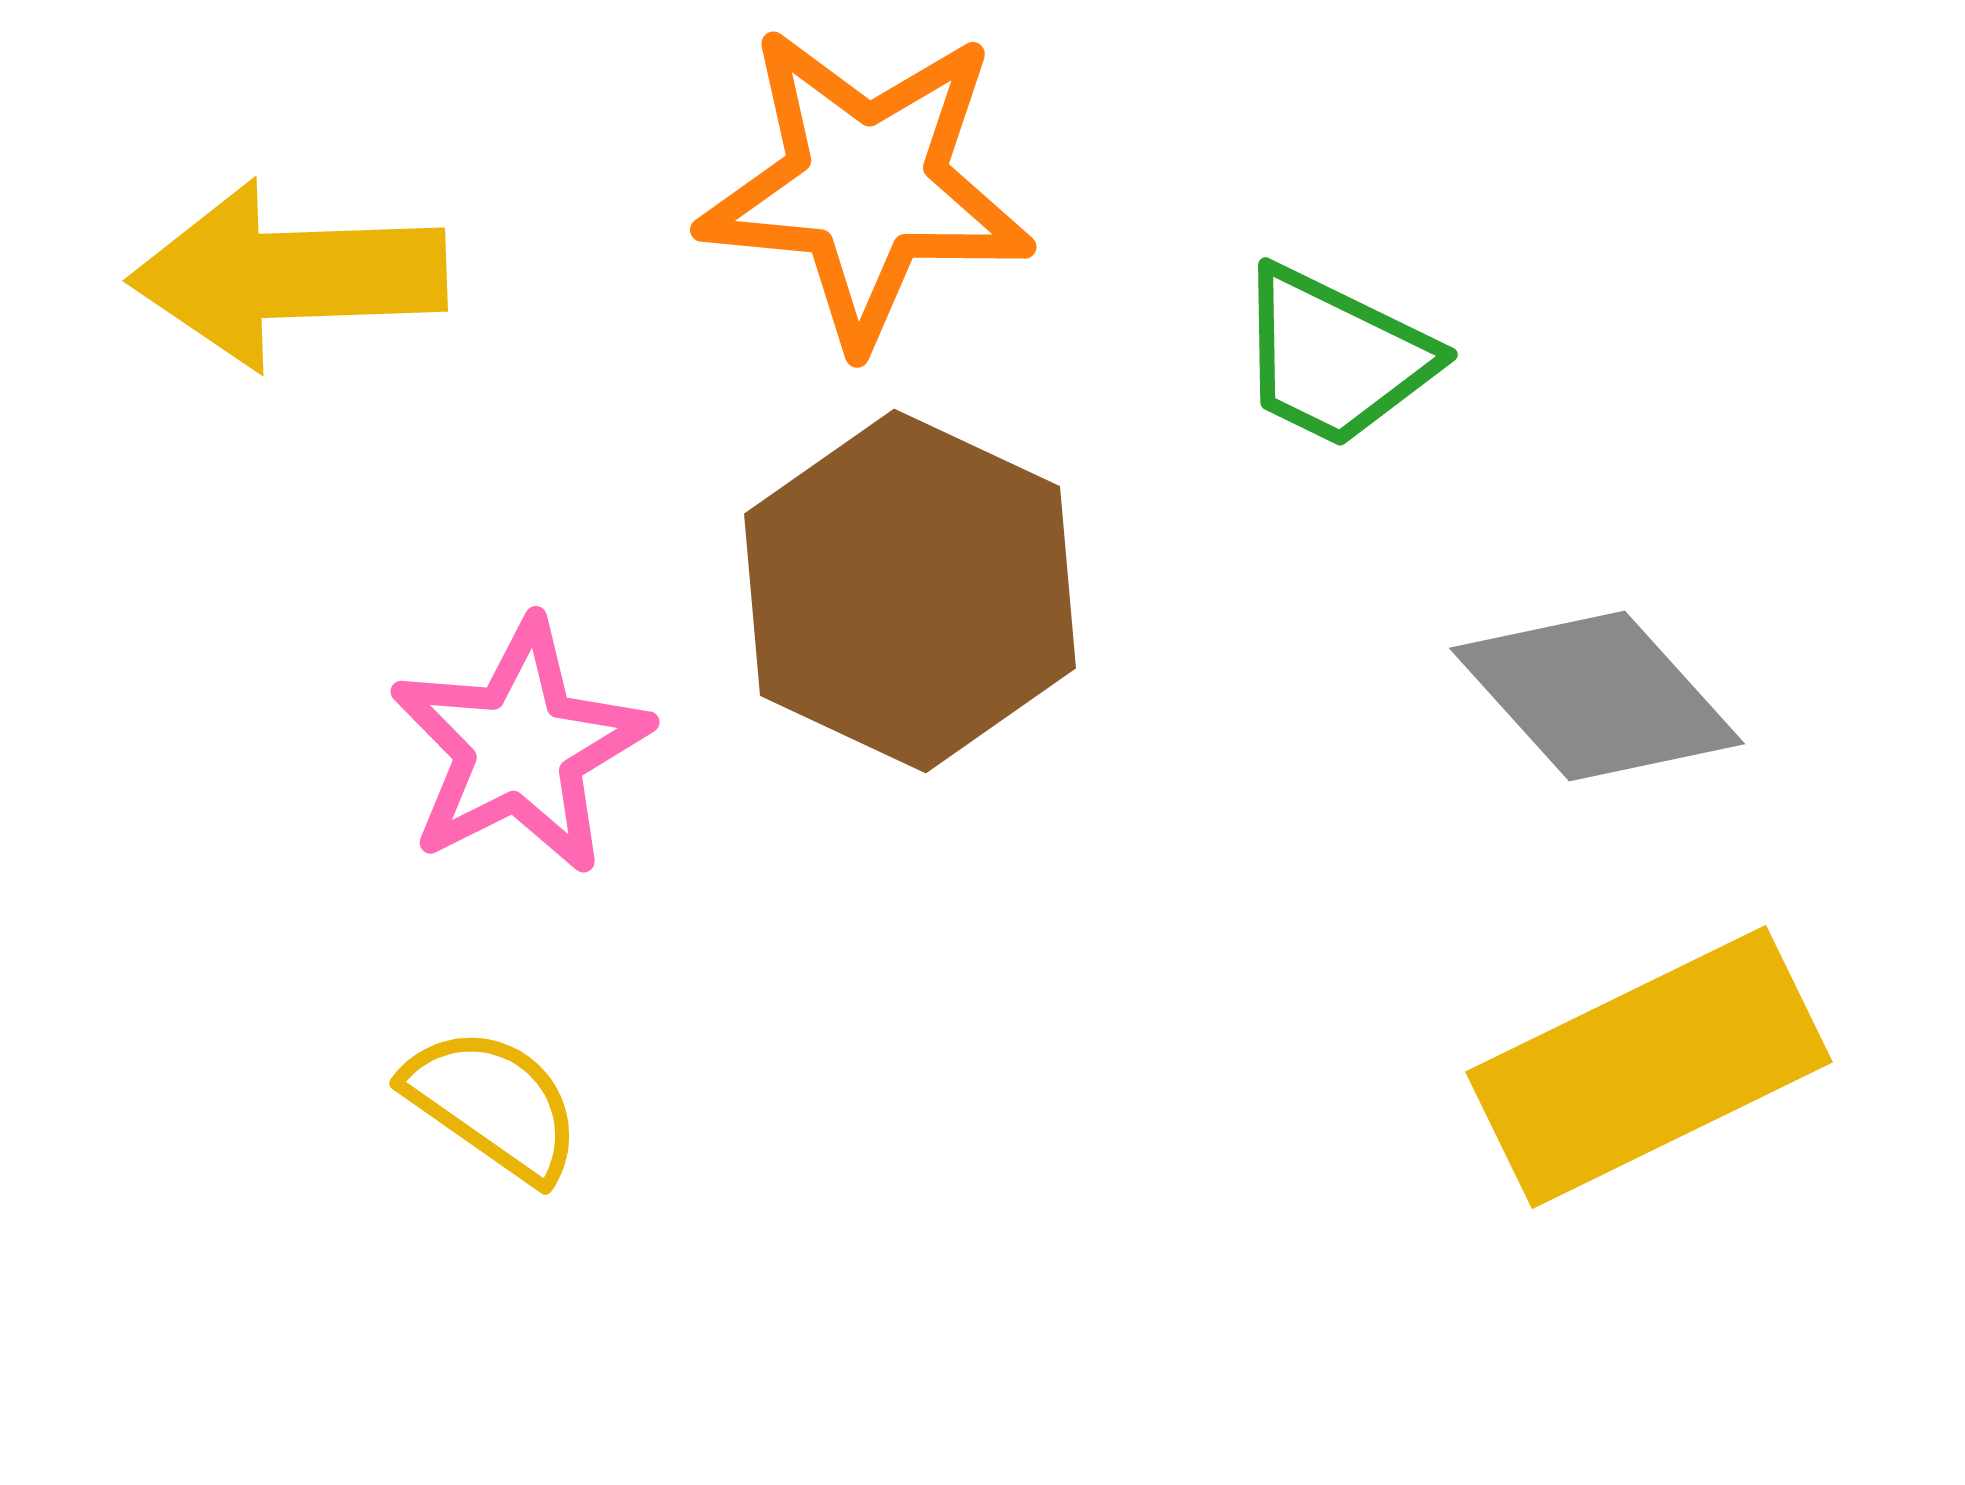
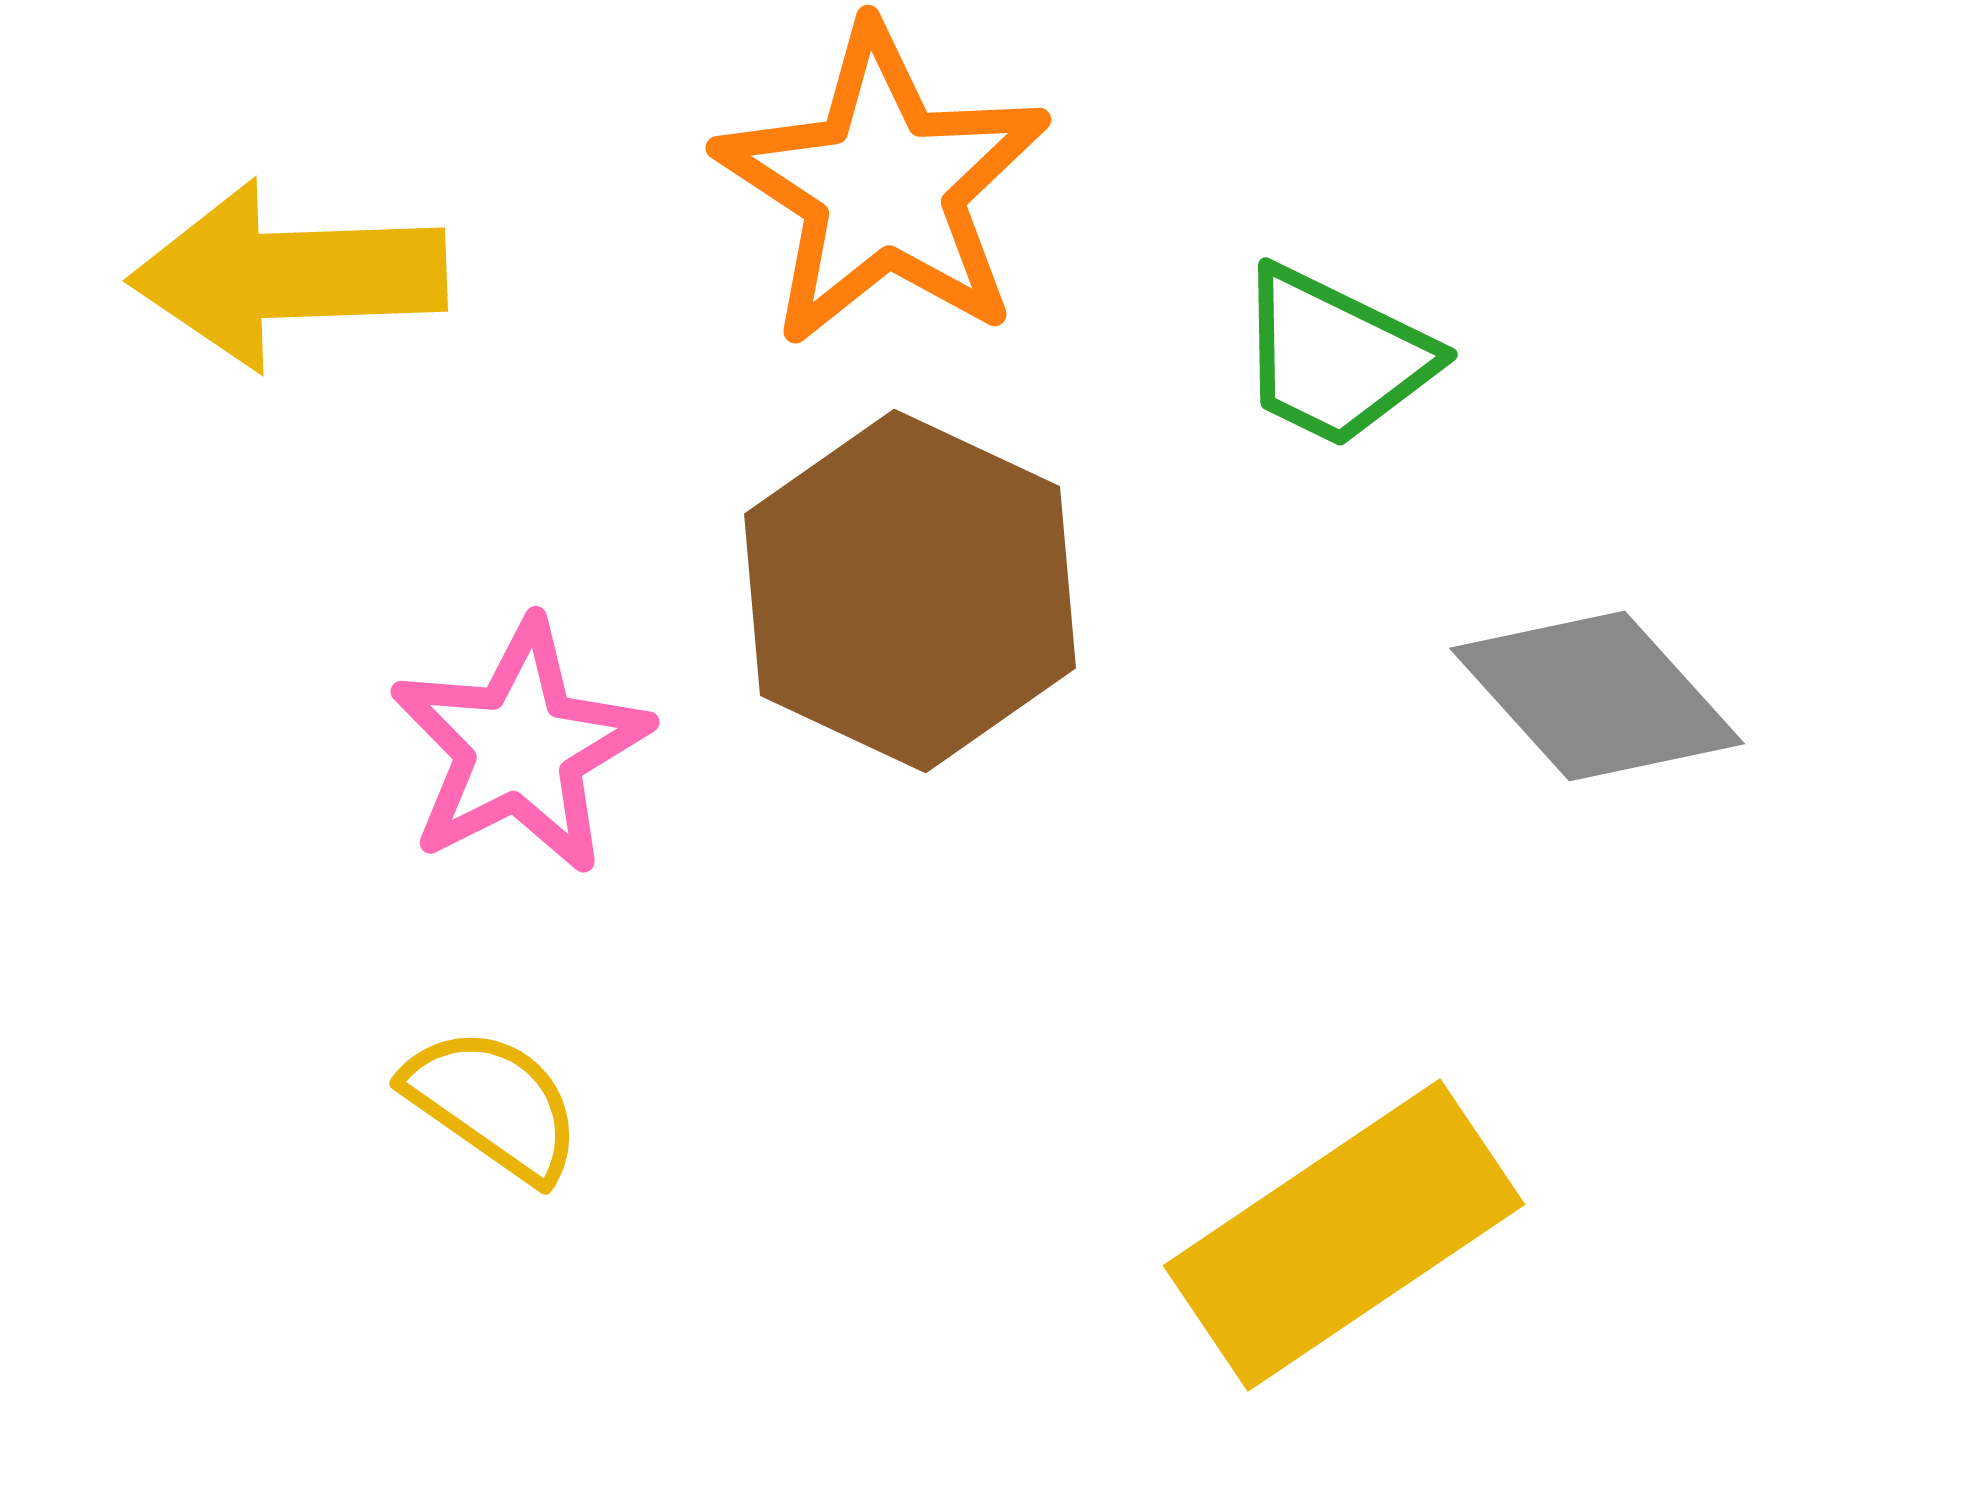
orange star: moved 17 px right; rotated 28 degrees clockwise
yellow rectangle: moved 305 px left, 168 px down; rotated 8 degrees counterclockwise
